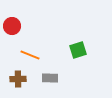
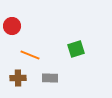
green square: moved 2 px left, 1 px up
brown cross: moved 1 px up
